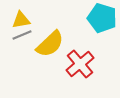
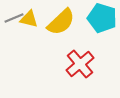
yellow triangle: moved 8 px right, 1 px up; rotated 24 degrees clockwise
gray line: moved 8 px left, 17 px up
yellow semicircle: moved 11 px right, 22 px up
